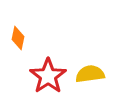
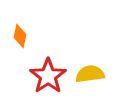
orange diamond: moved 2 px right, 2 px up
